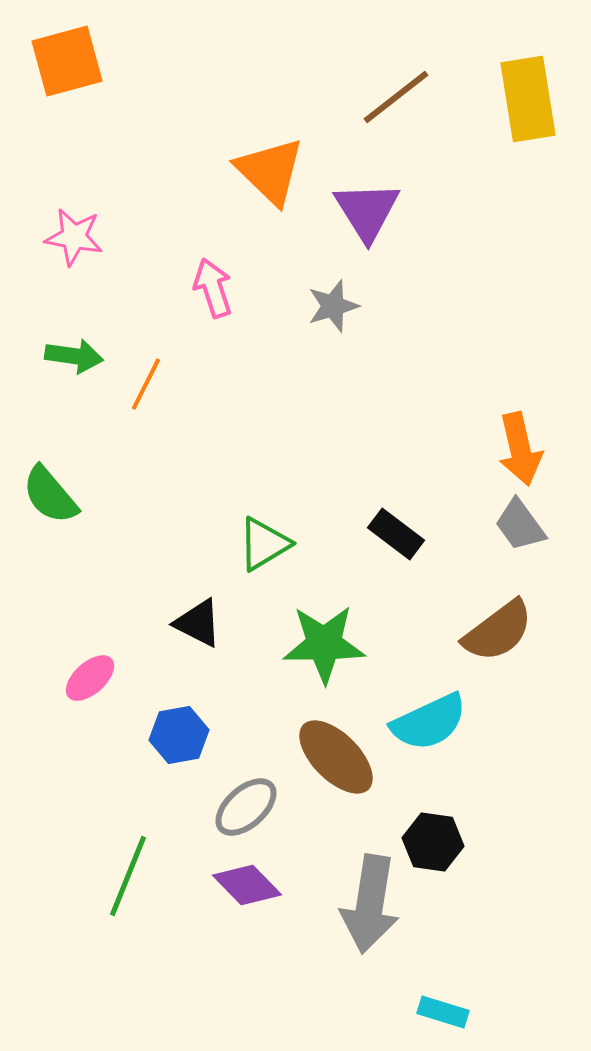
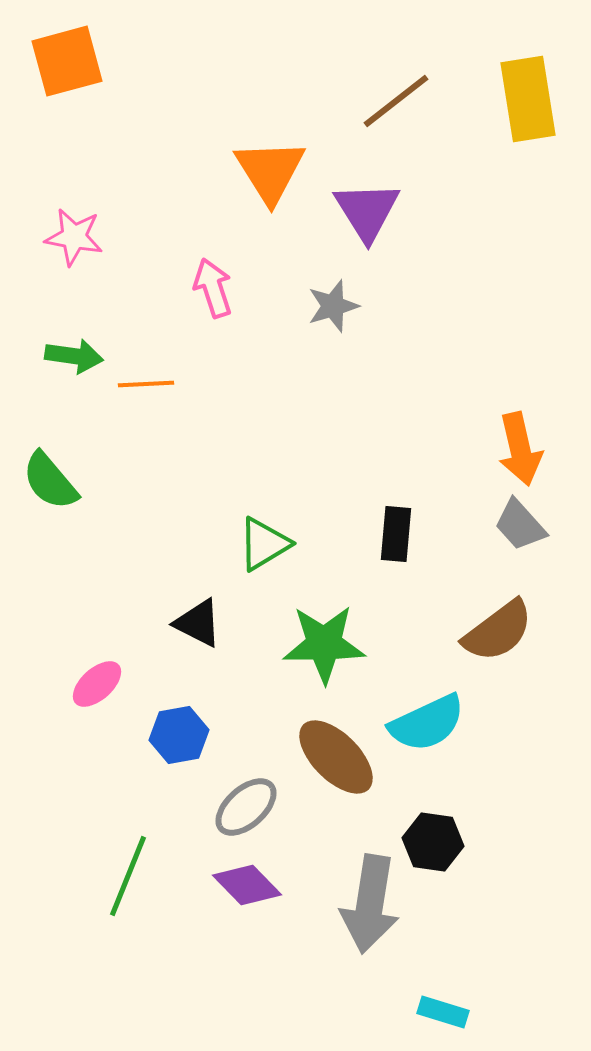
brown line: moved 4 px down
orange triangle: rotated 14 degrees clockwise
orange line: rotated 60 degrees clockwise
green semicircle: moved 14 px up
gray trapezoid: rotated 6 degrees counterclockwise
black rectangle: rotated 58 degrees clockwise
pink ellipse: moved 7 px right, 6 px down
cyan semicircle: moved 2 px left, 1 px down
